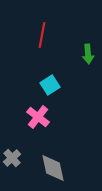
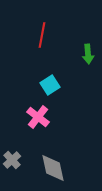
gray cross: moved 2 px down
